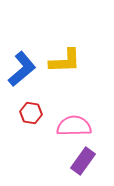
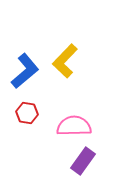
yellow L-shape: rotated 136 degrees clockwise
blue L-shape: moved 3 px right, 2 px down
red hexagon: moved 4 px left
